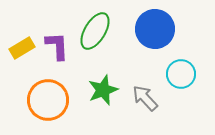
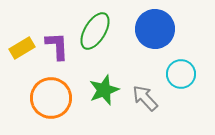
green star: moved 1 px right
orange circle: moved 3 px right, 2 px up
